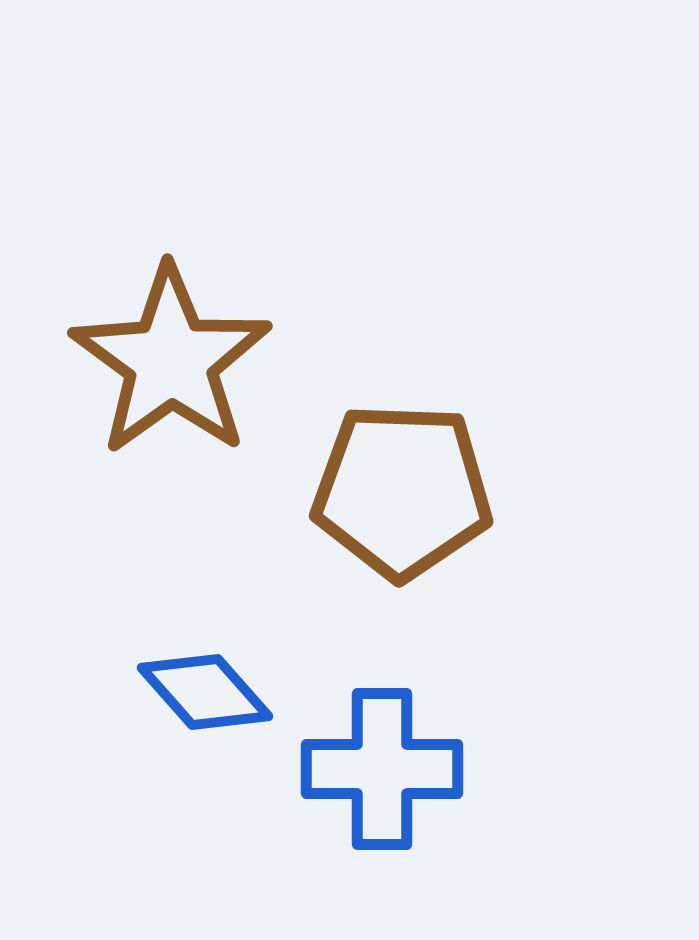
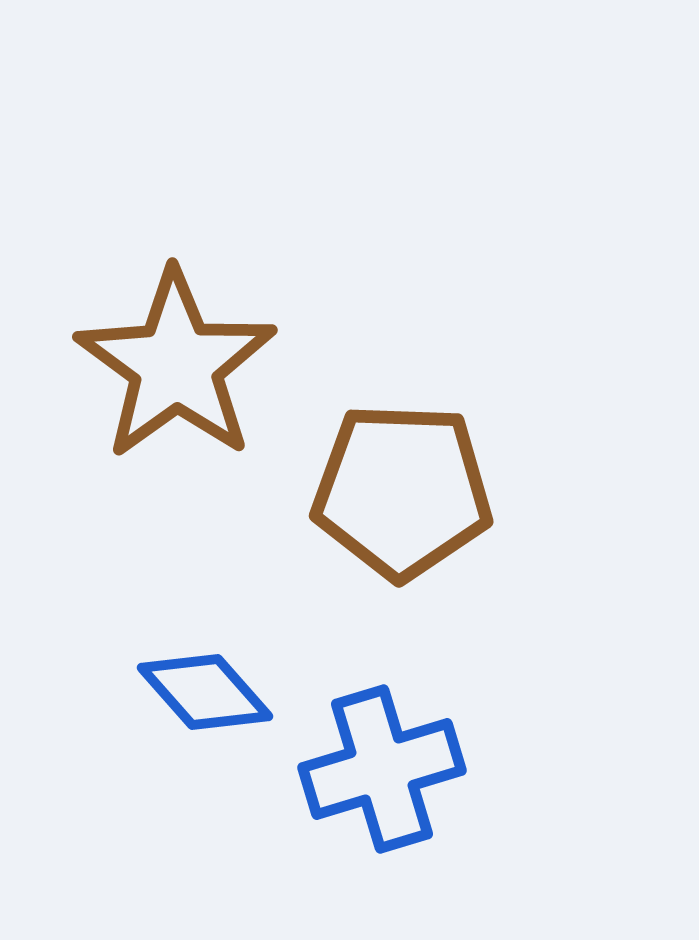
brown star: moved 5 px right, 4 px down
blue cross: rotated 17 degrees counterclockwise
